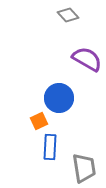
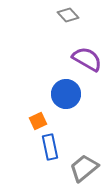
blue circle: moved 7 px right, 4 px up
orange square: moved 1 px left
blue rectangle: rotated 15 degrees counterclockwise
gray trapezoid: rotated 120 degrees counterclockwise
